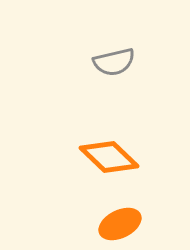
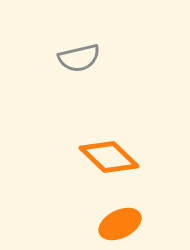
gray semicircle: moved 35 px left, 4 px up
